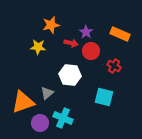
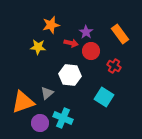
orange rectangle: rotated 30 degrees clockwise
cyan square: rotated 18 degrees clockwise
